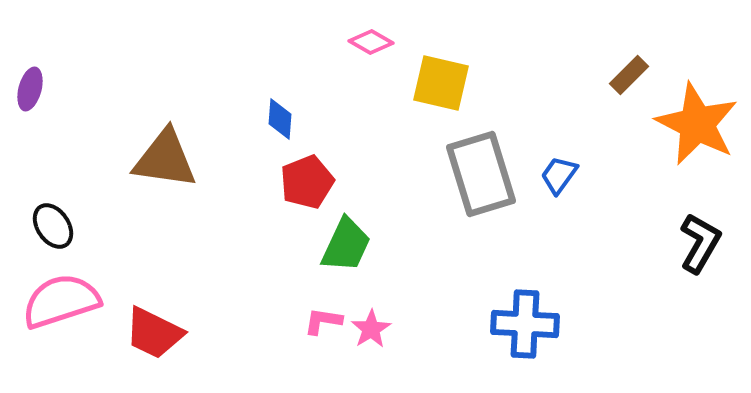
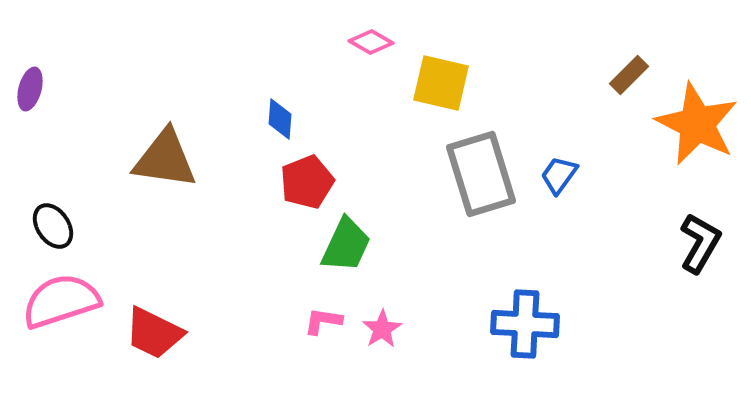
pink star: moved 11 px right
